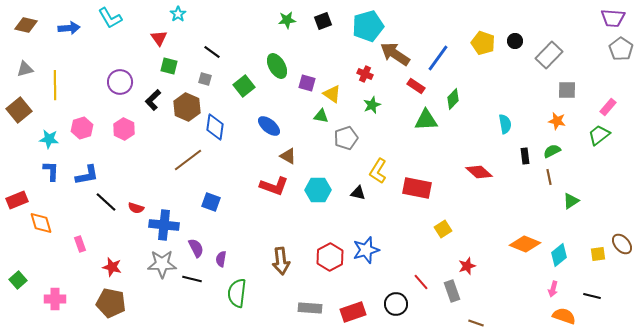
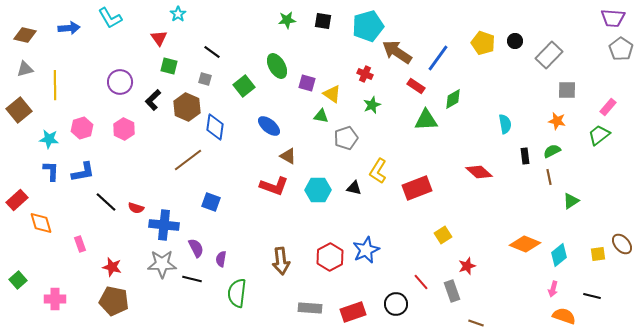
black square at (323, 21): rotated 30 degrees clockwise
brown diamond at (26, 25): moved 1 px left, 10 px down
brown arrow at (395, 54): moved 2 px right, 2 px up
green diamond at (453, 99): rotated 15 degrees clockwise
blue L-shape at (87, 175): moved 4 px left, 3 px up
red rectangle at (417, 188): rotated 32 degrees counterclockwise
black triangle at (358, 193): moved 4 px left, 5 px up
red rectangle at (17, 200): rotated 20 degrees counterclockwise
yellow square at (443, 229): moved 6 px down
blue star at (366, 250): rotated 8 degrees counterclockwise
brown pentagon at (111, 303): moved 3 px right, 2 px up
